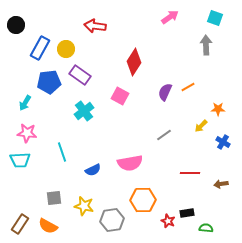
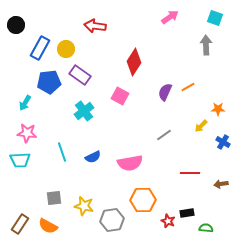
blue semicircle: moved 13 px up
